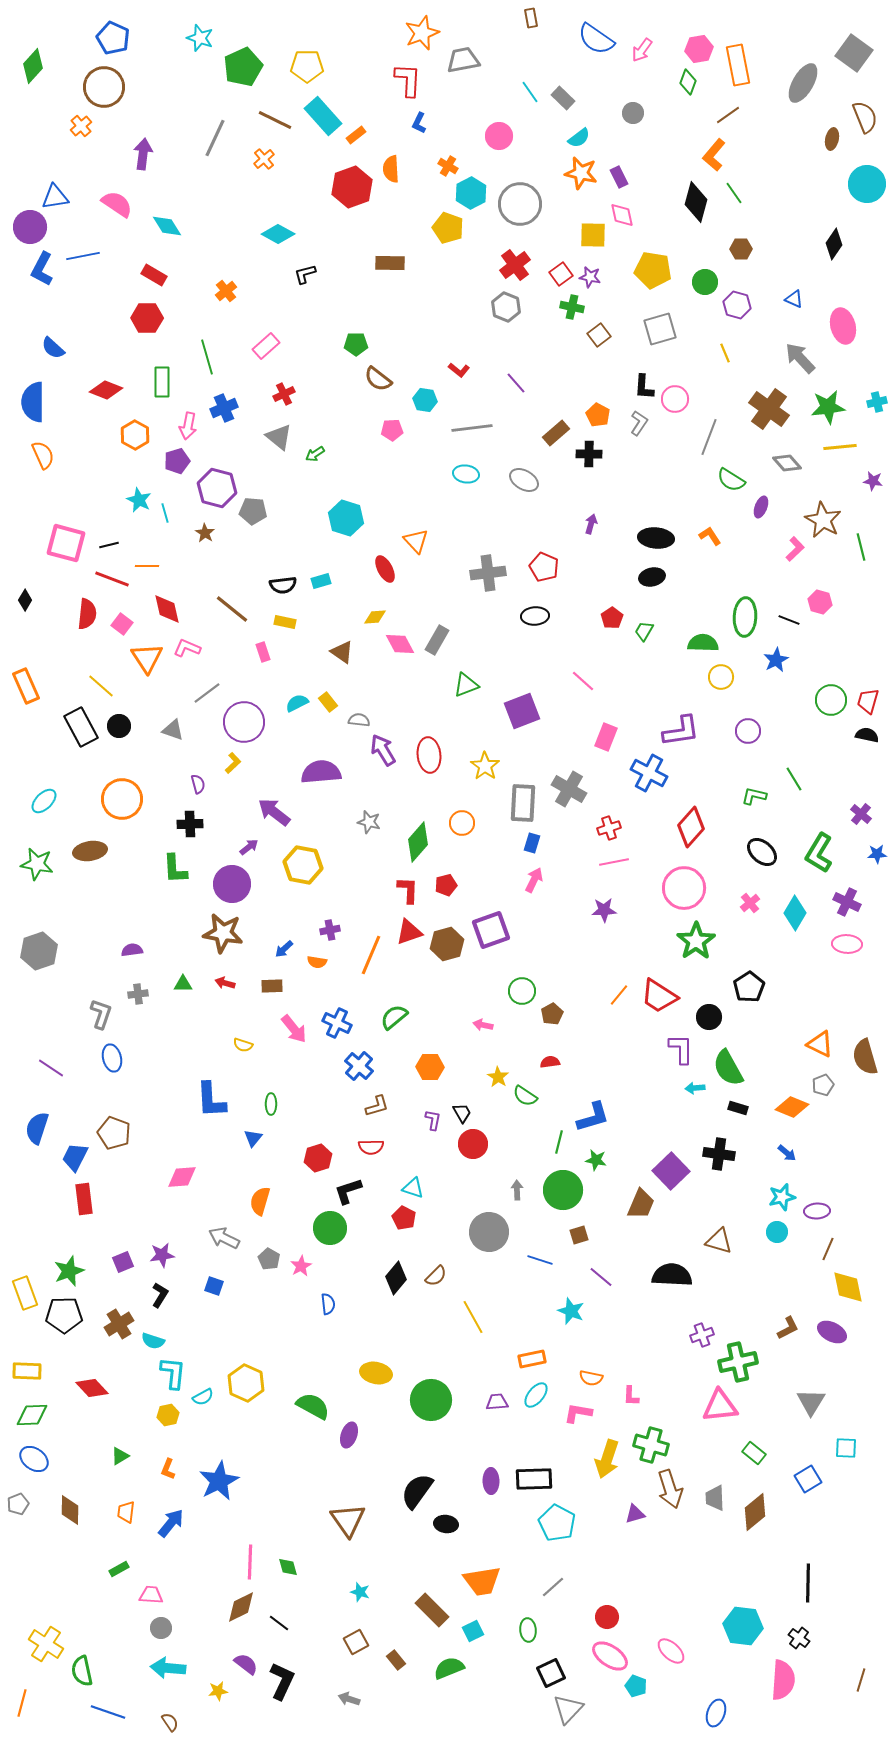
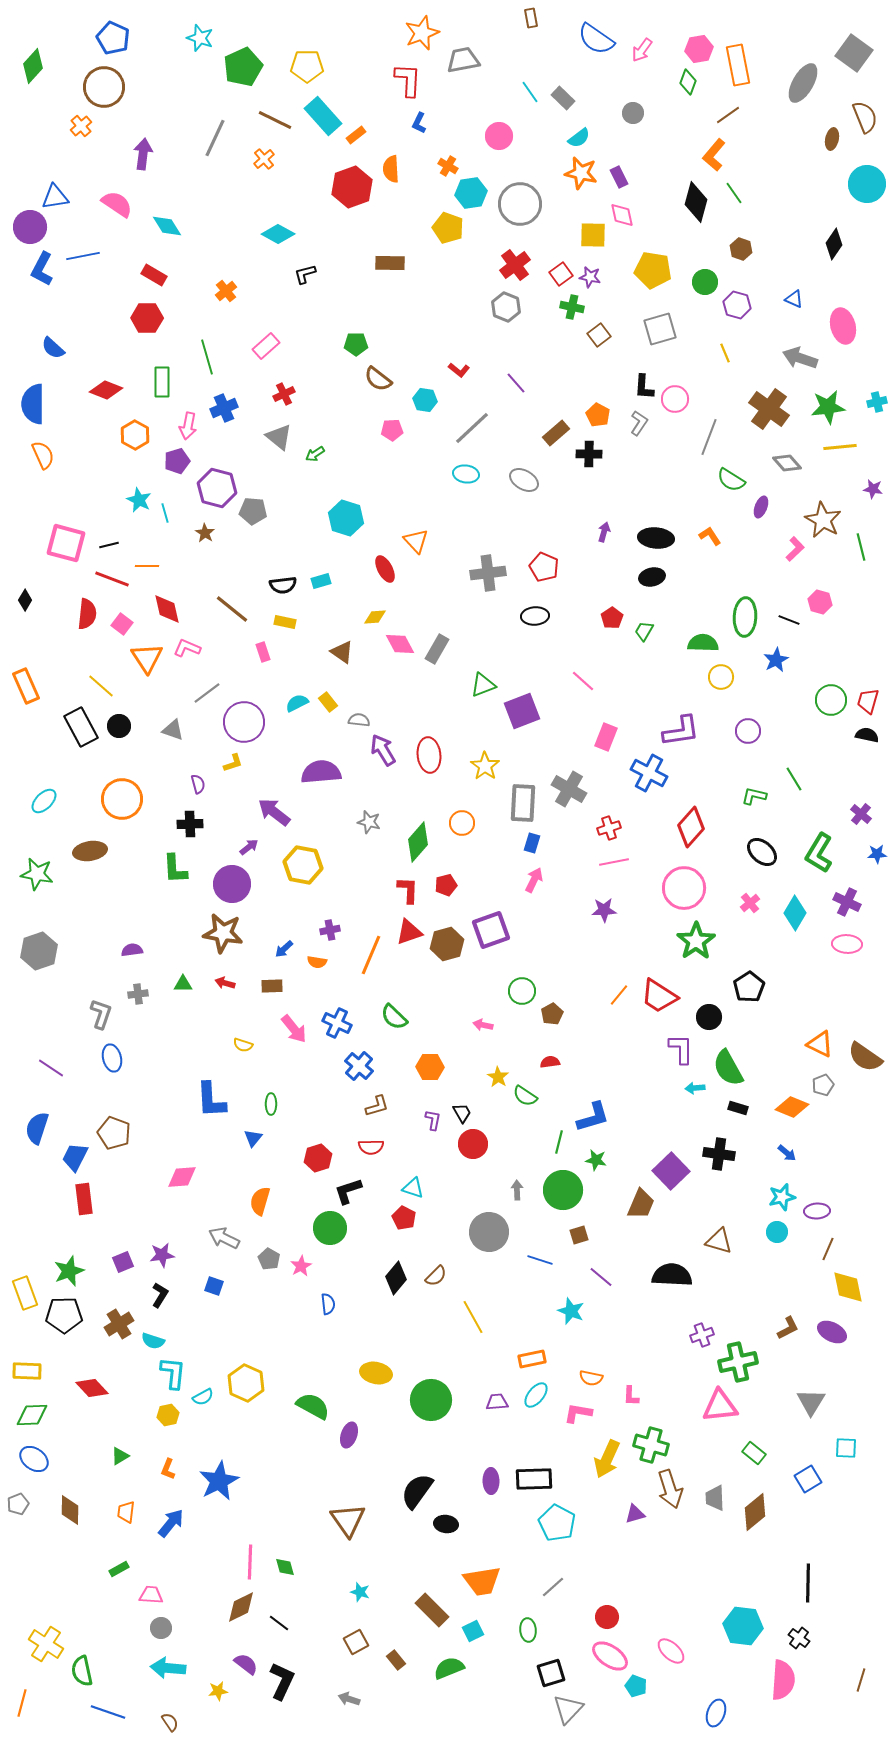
cyan hexagon at (471, 193): rotated 20 degrees clockwise
brown hexagon at (741, 249): rotated 20 degrees clockwise
gray arrow at (800, 358): rotated 28 degrees counterclockwise
blue semicircle at (33, 402): moved 2 px down
gray line at (472, 428): rotated 36 degrees counterclockwise
purple star at (873, 481): moved 8 px down
purple arrow at (591, 524): moved 13 px right, 8 px down
gray rectangle at (437, 640): moved 9 px down
green triangle at (466, 685): moved 17 px right
yellow L-shape at (233, 763): rotated 25 degrees clockwise
green star at (37, 864): moved 10 px down
green semicircle at (394, 1017): rotated 96 degrees counterclockwise
brown semicircle at (865, 1057): rotated 39 degrees counterclockwise
yellow arrow at (607, 1459): rotated 6 degrees clockwise
green diamond at (288, 1567): moved 3 px left
black square at (551, 1673): rotated 8 degrees clockwise
